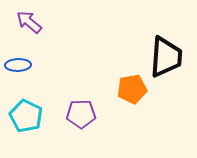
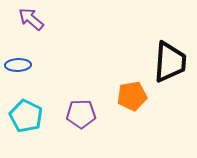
purple arrow: moved 2 px right, 3 px up
black trapezoid: moved 4 px right, 5 px down
orange pentagon: moved 7 px down
